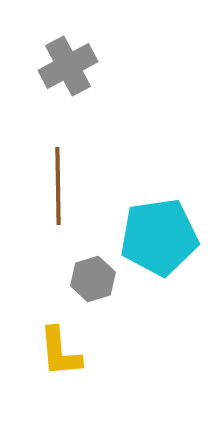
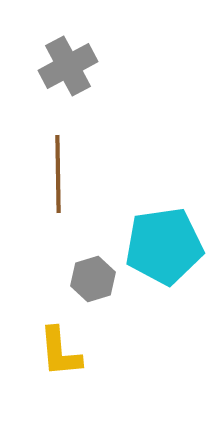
brown line: moved 12 px up
cyan pentagon: moved 5 px right, 9 px down
